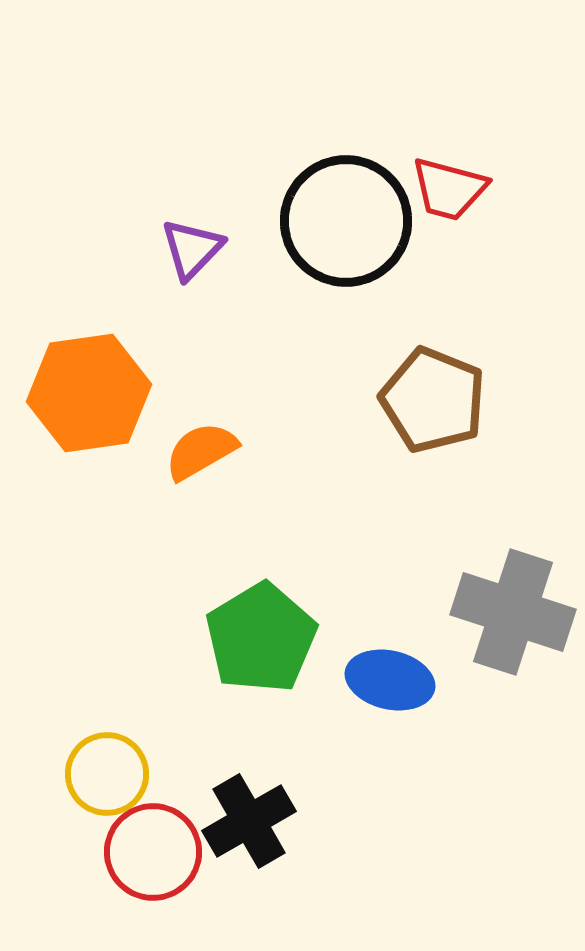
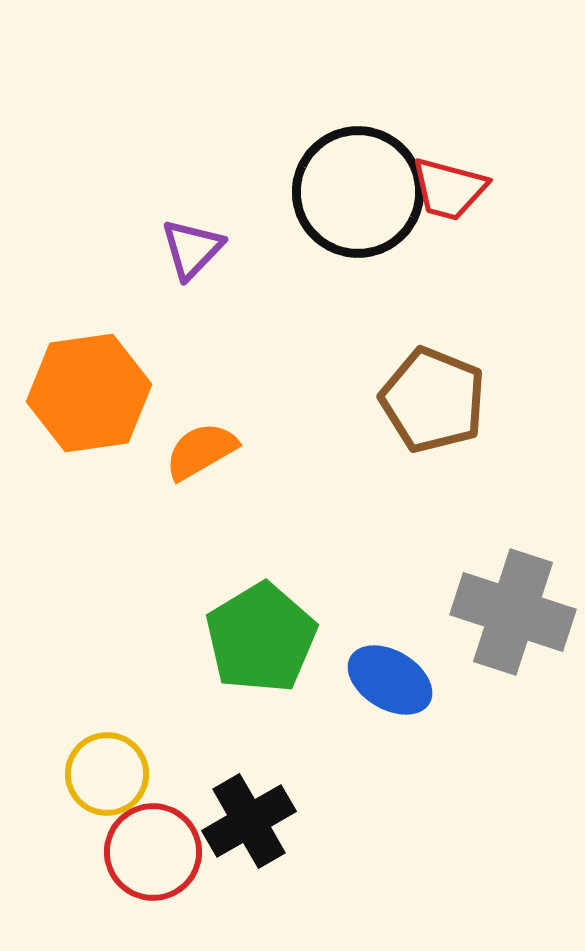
black circle: moved 12 px right, 29 px up
blue ellipse: rotated 18 degrees clockwise
